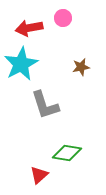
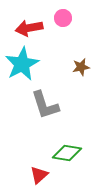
cyan star: moved 1 px right
